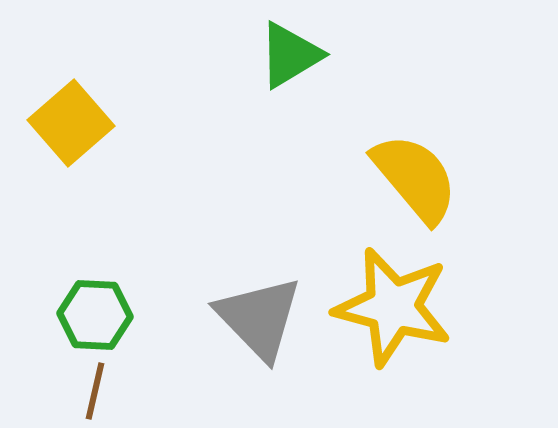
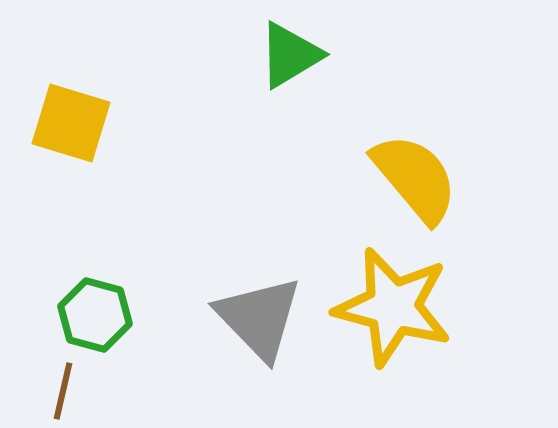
yellow square: rotated 32 degrees counterclockwise
green hexagon: rotated 12 degrees clockwise
brown line: moved 32 px left
